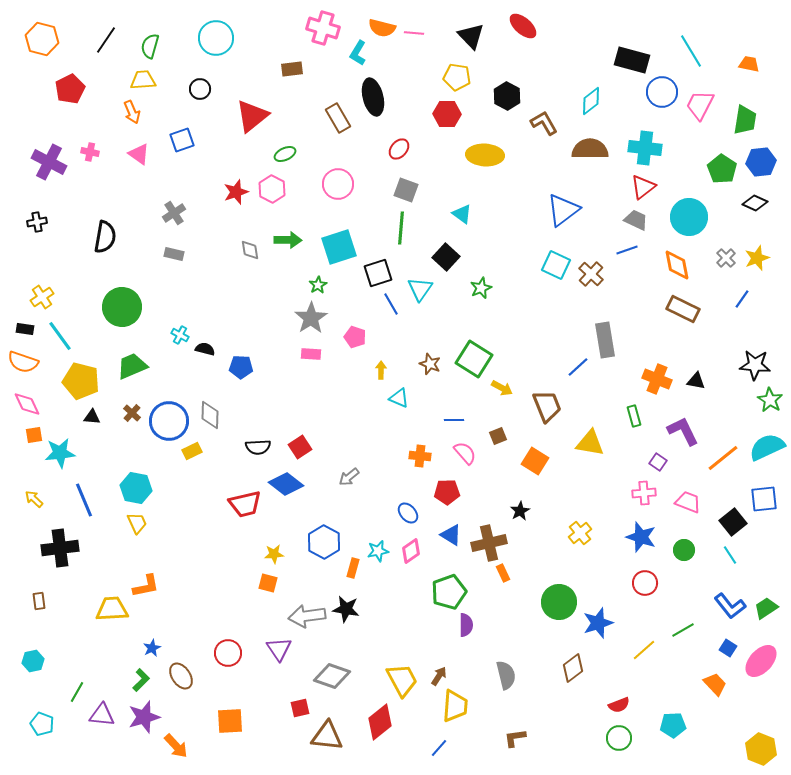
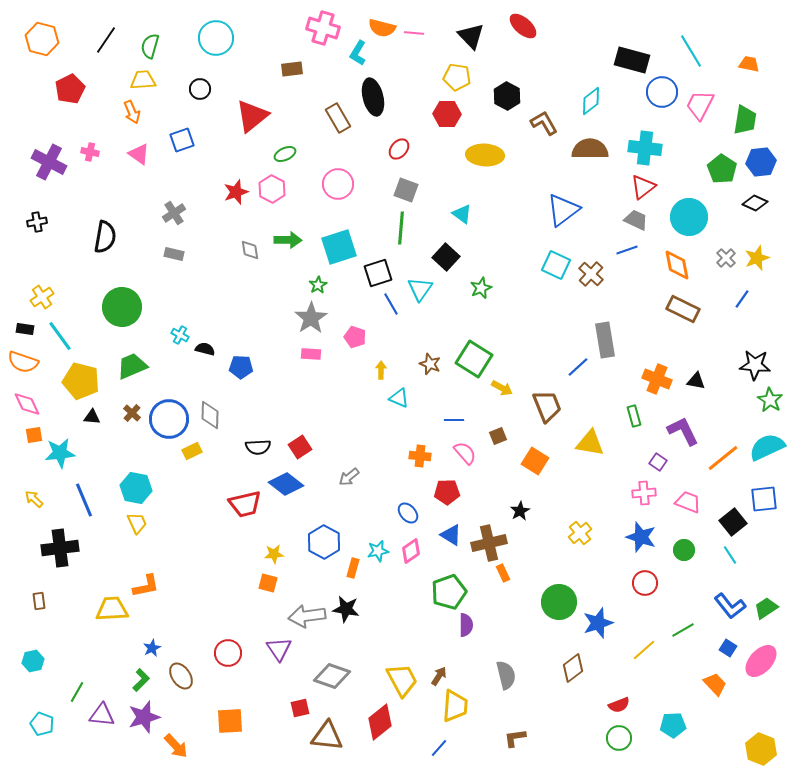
blue circle at (169, 421): moved 2 px up
